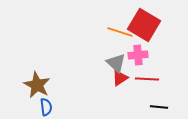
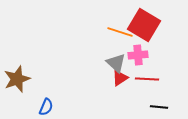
brown star: moved 20 px left, 6 px up; rotated 24 degrees clockwise
blue semicircle: rotated 30 degrees clockwise
